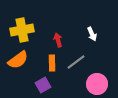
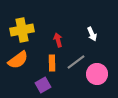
pink circle: moved 10 px up
